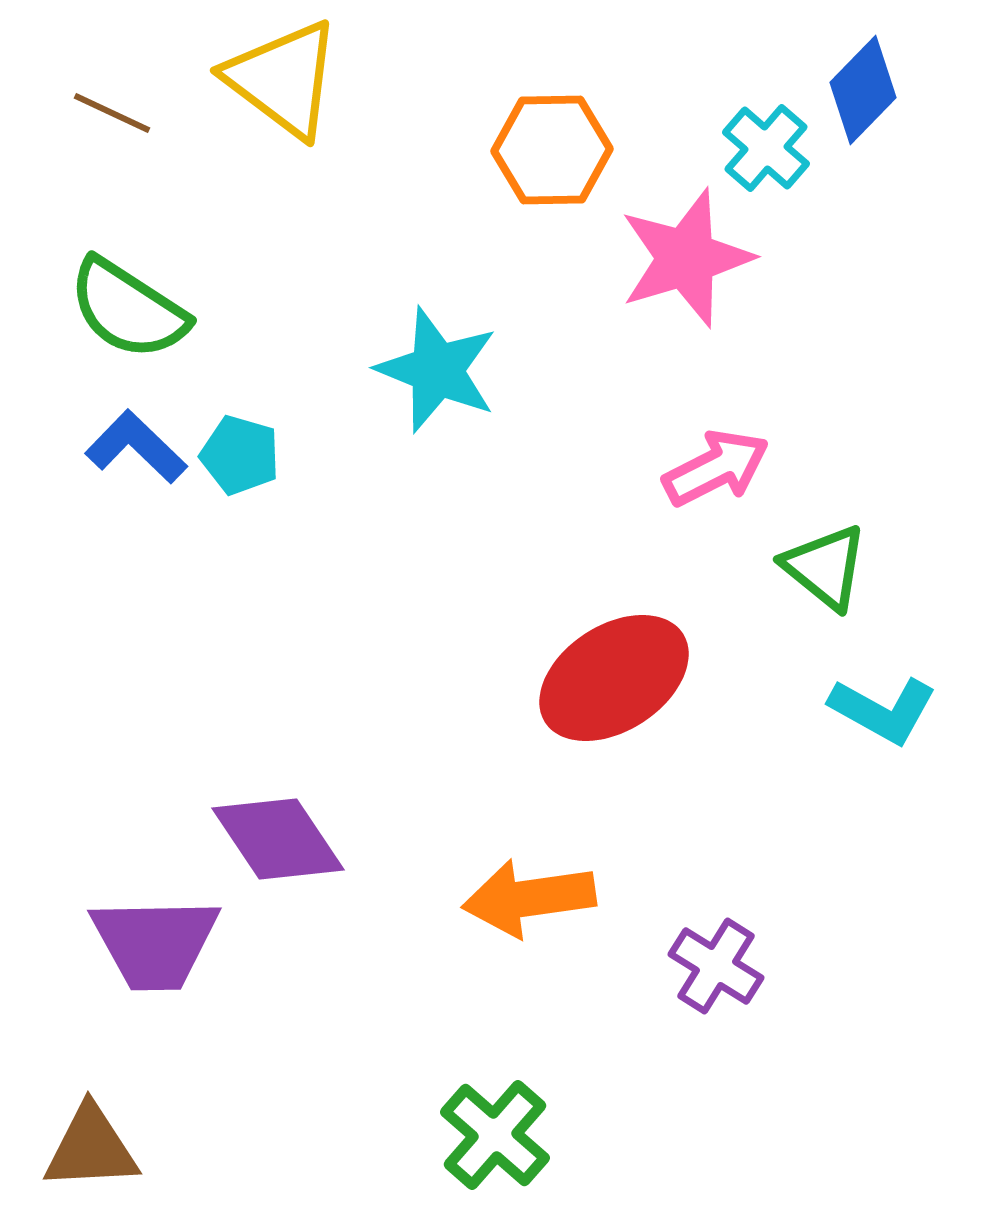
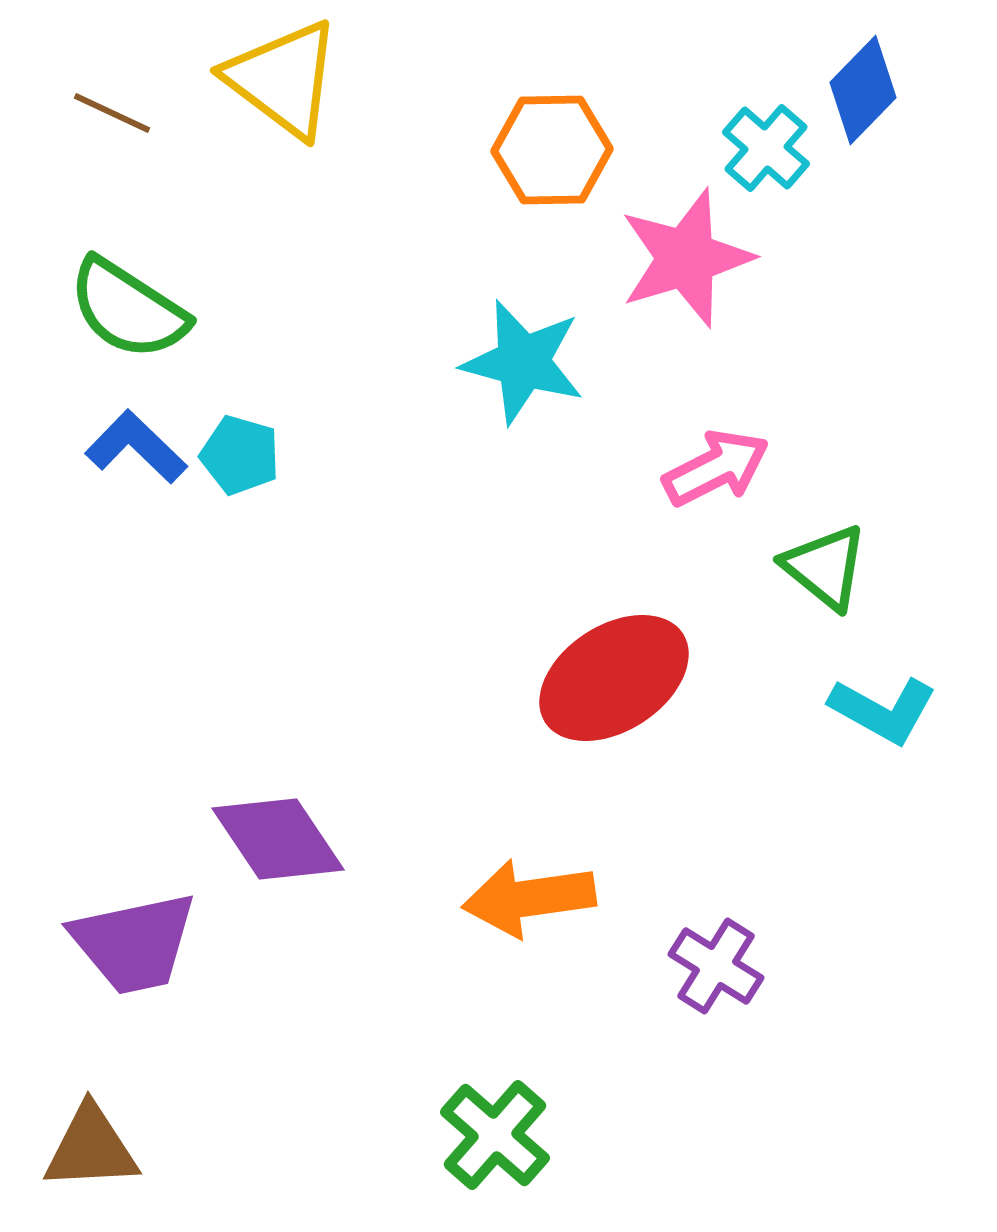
cyan star: moved 86 px right, 8 px up; rotated 7 degrees counterclockwise
purple trapezoid: moved 21 px left; rotated 11 degrees counterclockwise
